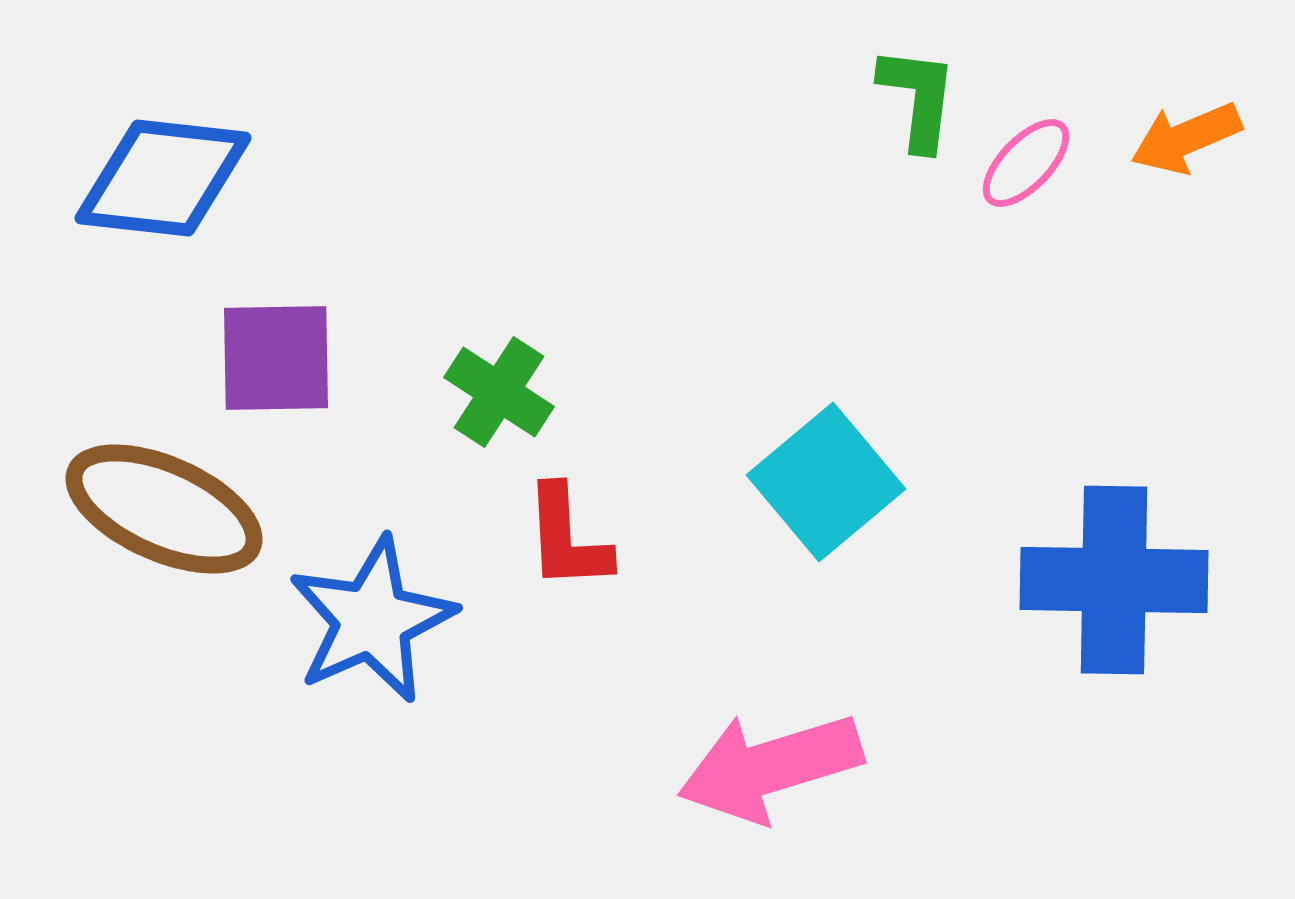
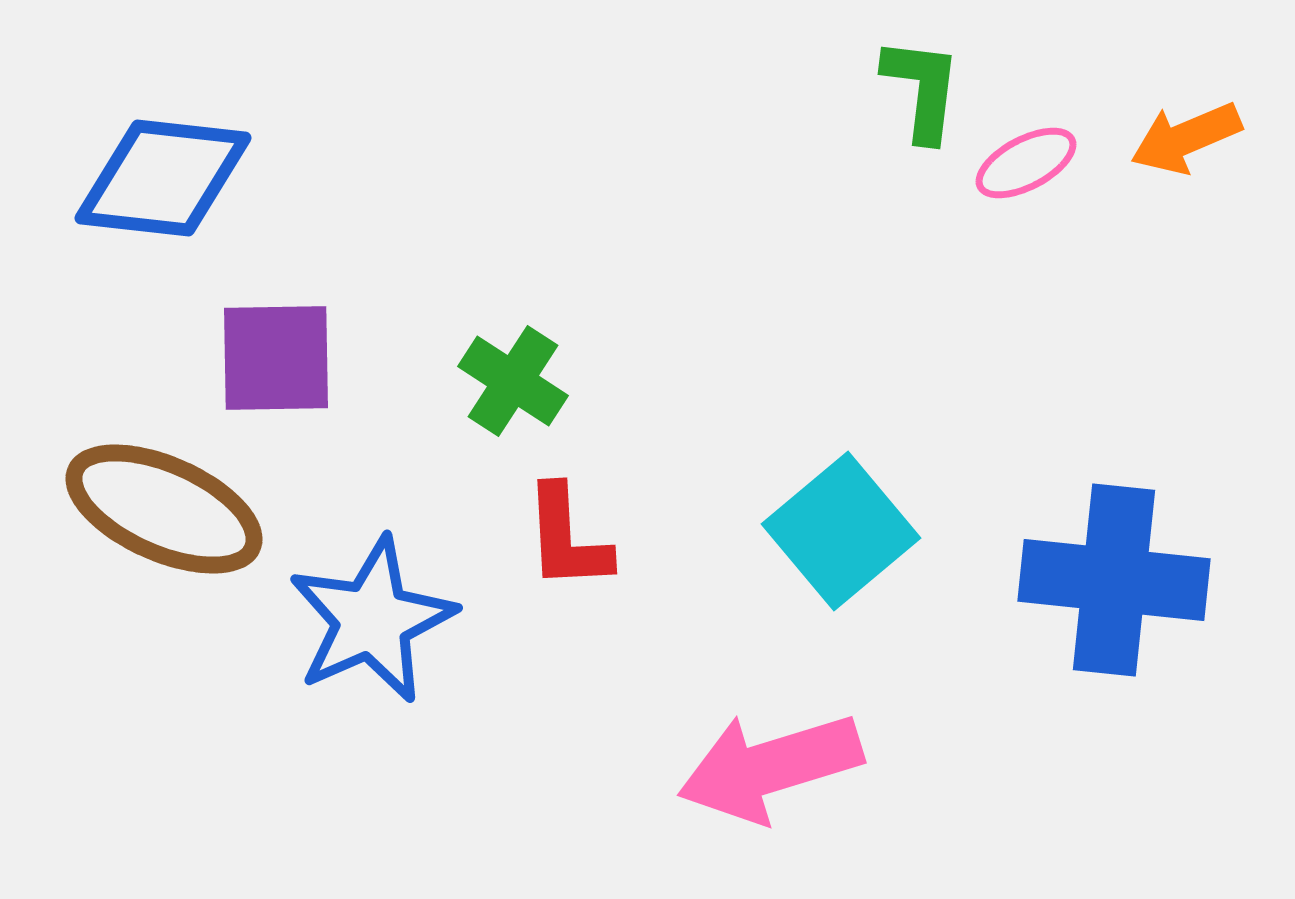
green L-shape: moved 4 px right, 9 px up
pink ellipse: rotated 18 degrees clockwise
green cross: moved 14 px right, 11 px up
cyan square: moved 15 px right, 49 px down
blue cross: rotated 5 degrees clockwise
